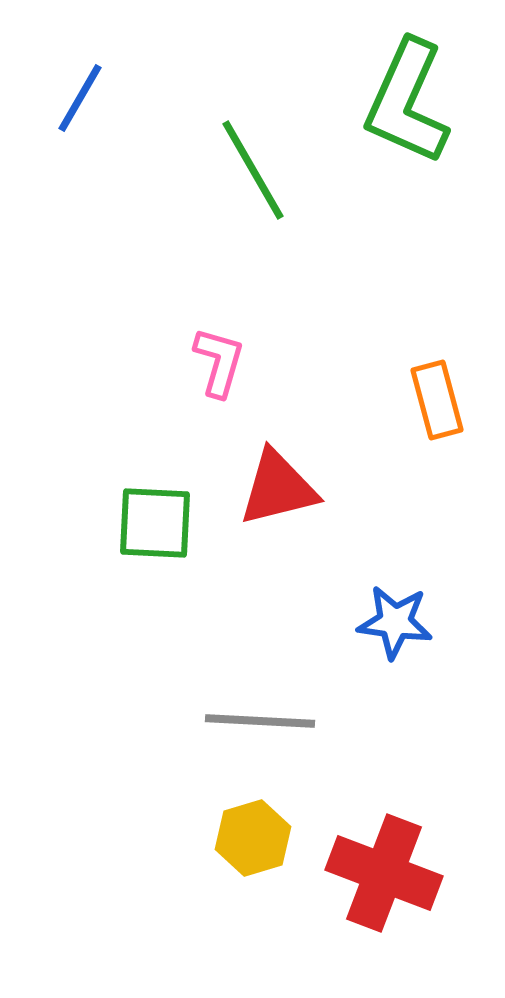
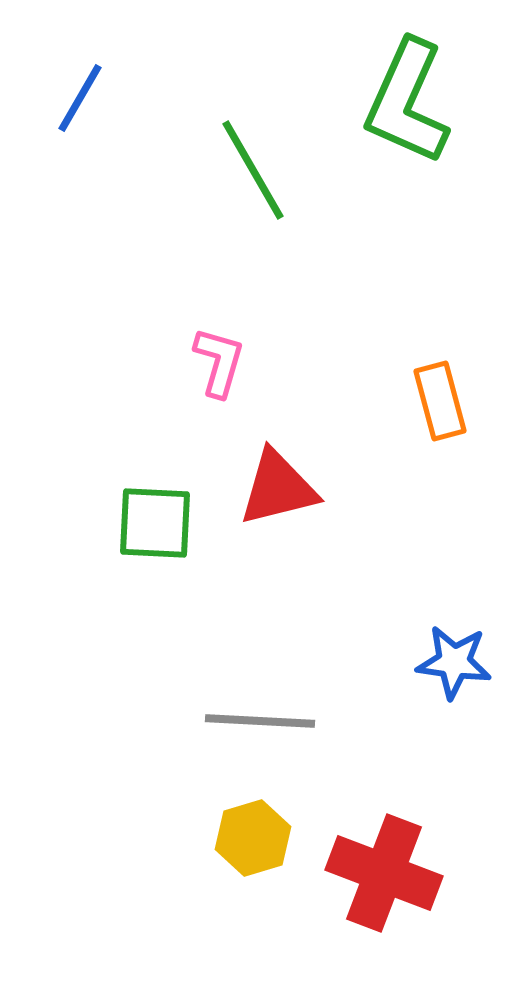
orange rectangle: moved 3 px right, 1 px down
blue star: moved 59 px right, 40 px down
